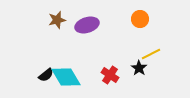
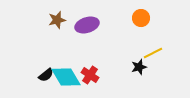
orange circle: moved 1 px right, 1 px up
yellow line: moved 2 px right, 1 px up
black star: moved 1 px up; rotated 21 degrees clockwise
red cross: moved 20 px left
